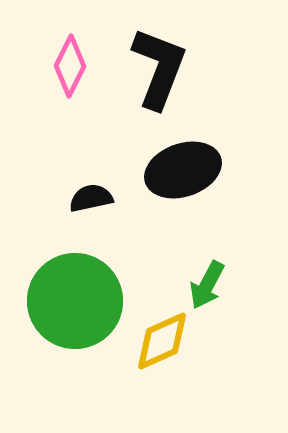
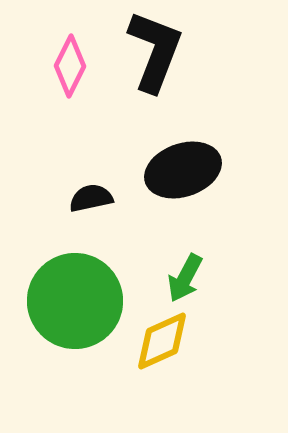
black L-shape: moved 4 px left, 17 px up
green arrow: moved 22 px left, 7 px up
